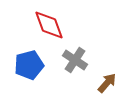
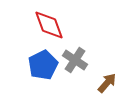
blue pentagon: moved 14 px right; rotated 12 degrees counterclockwise
